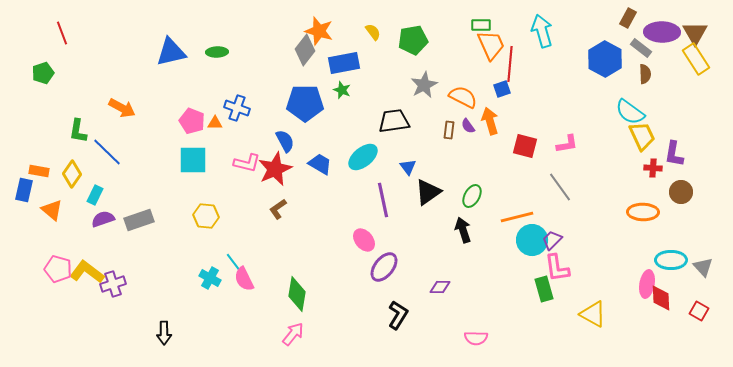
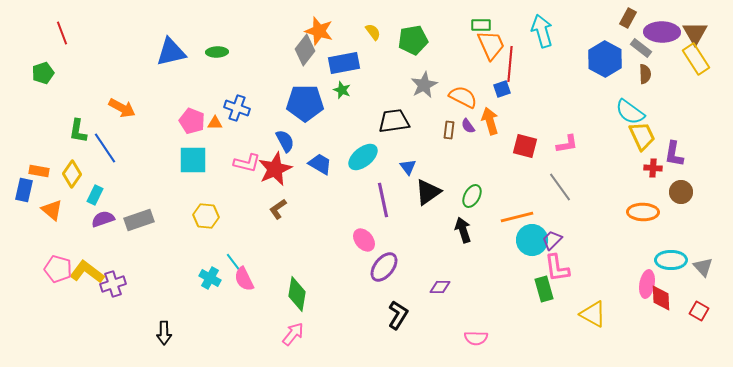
blue line at (107, 152): moved 2 px left, 4 px up; rotated 12 degrees clockwise
